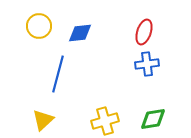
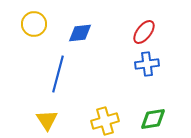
yellow circle: moved 5 px left, 2 px up
red ellipse: rotated 20 degrees clockwise
yellow triangle: moved 4 px right; rotated 20 degrees counterclockwise
